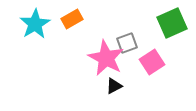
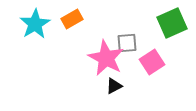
gray square: rotated 15 degrees clockwise
